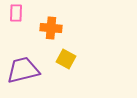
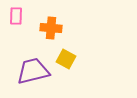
pink rectangle: moved 3 px down
purple trapezoid: moved 10 px right, 1 px down
